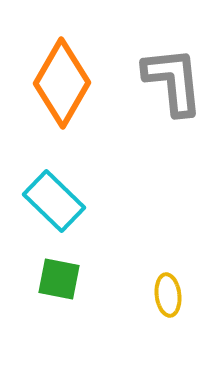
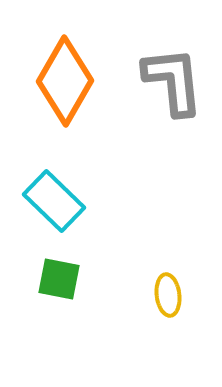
orange diamond: moved 3 px right, 2 px up
